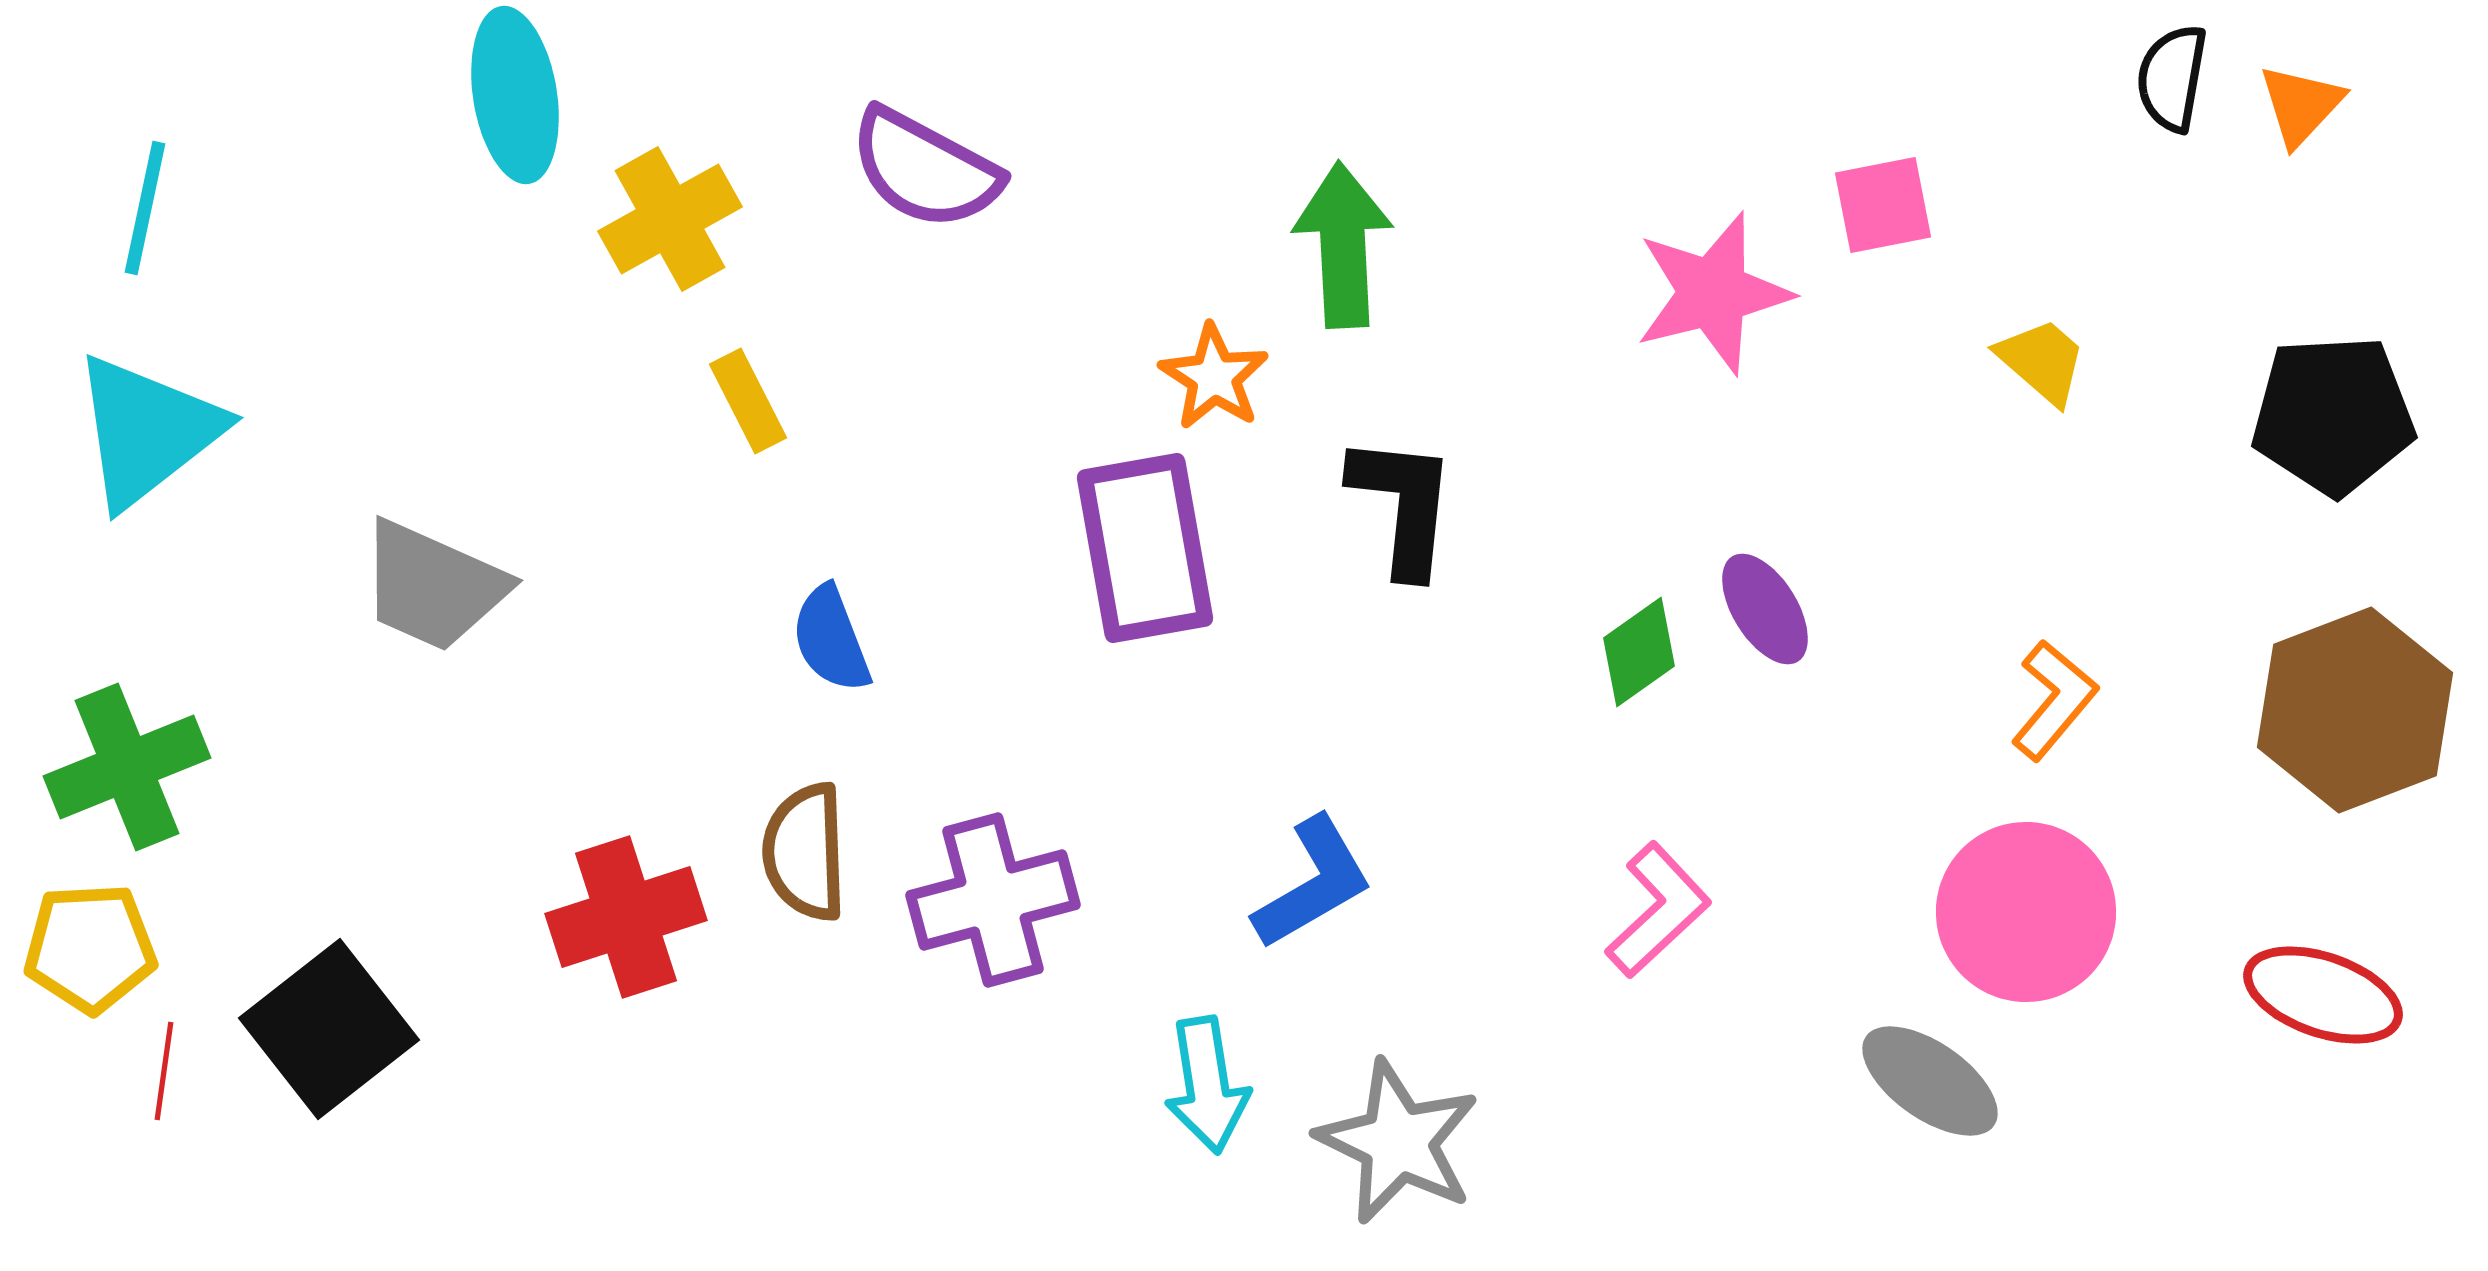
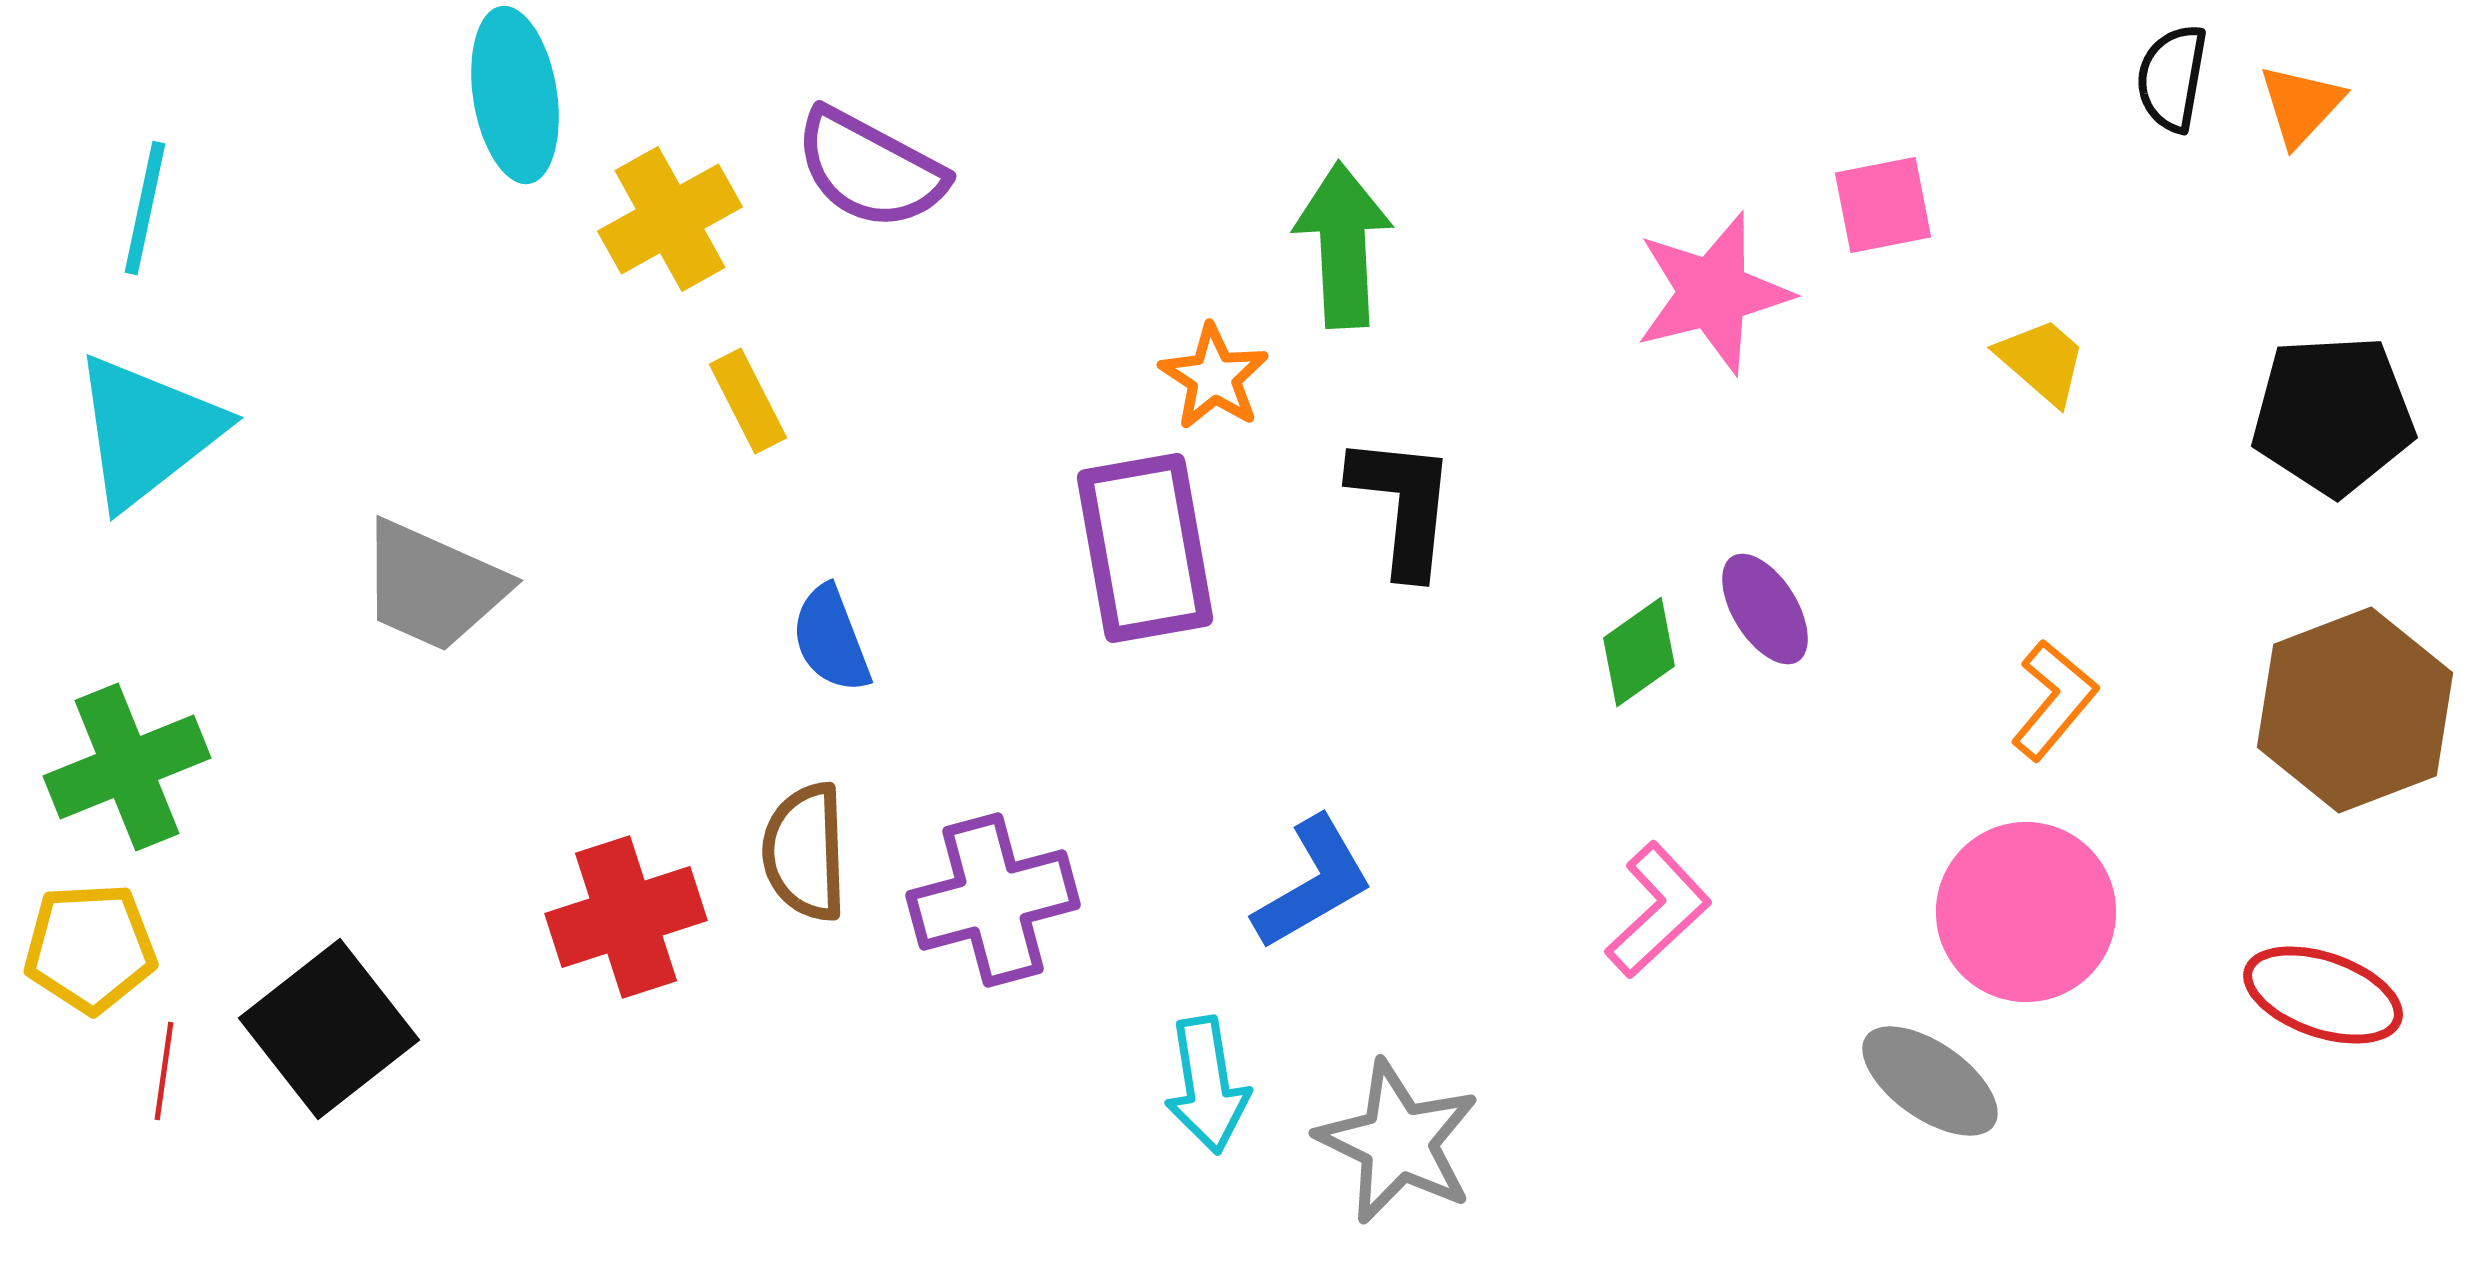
purple semicircle: moved 55 px left
